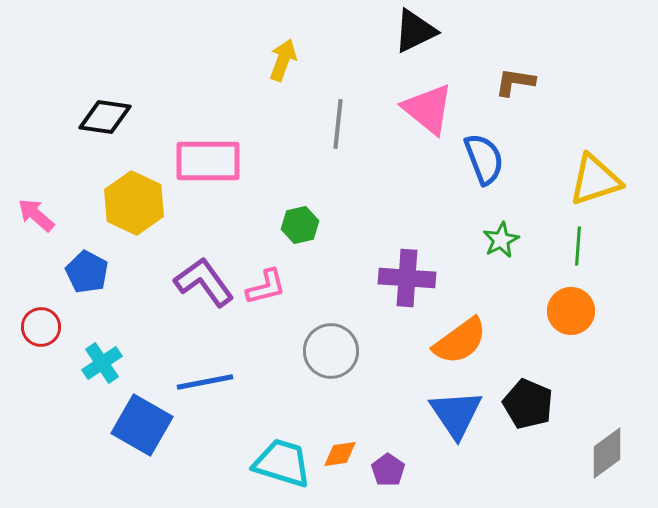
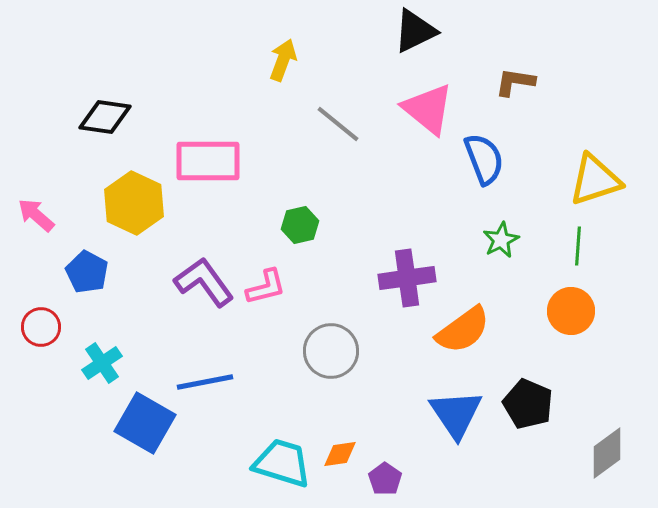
gray line: rotated 57 degrees counterclockwise
purple cross: rotated 12 degrees counterclockwise
orange semicircle: moved 3 px right, 11 px up
blue square: moved 3 px right, 2 px up
purple pentagon: moved 3 px left, 9 px down
